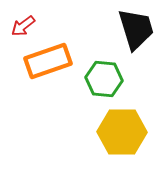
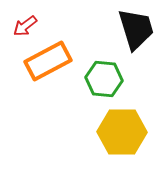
red arrow: moved 2 px right
orange rectangle: rotated 9 degrees counterclockwise
